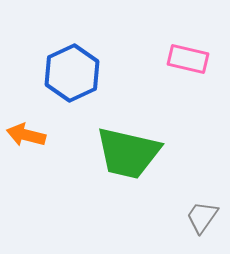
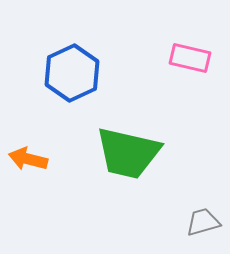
pink rectangle: moved 2 px right, 1 px up
orange arrow: moved 2 px right, 24 px down
gray trapezoid: moved 1 px right, 5 px down; rotated 39 degrees clockwise
